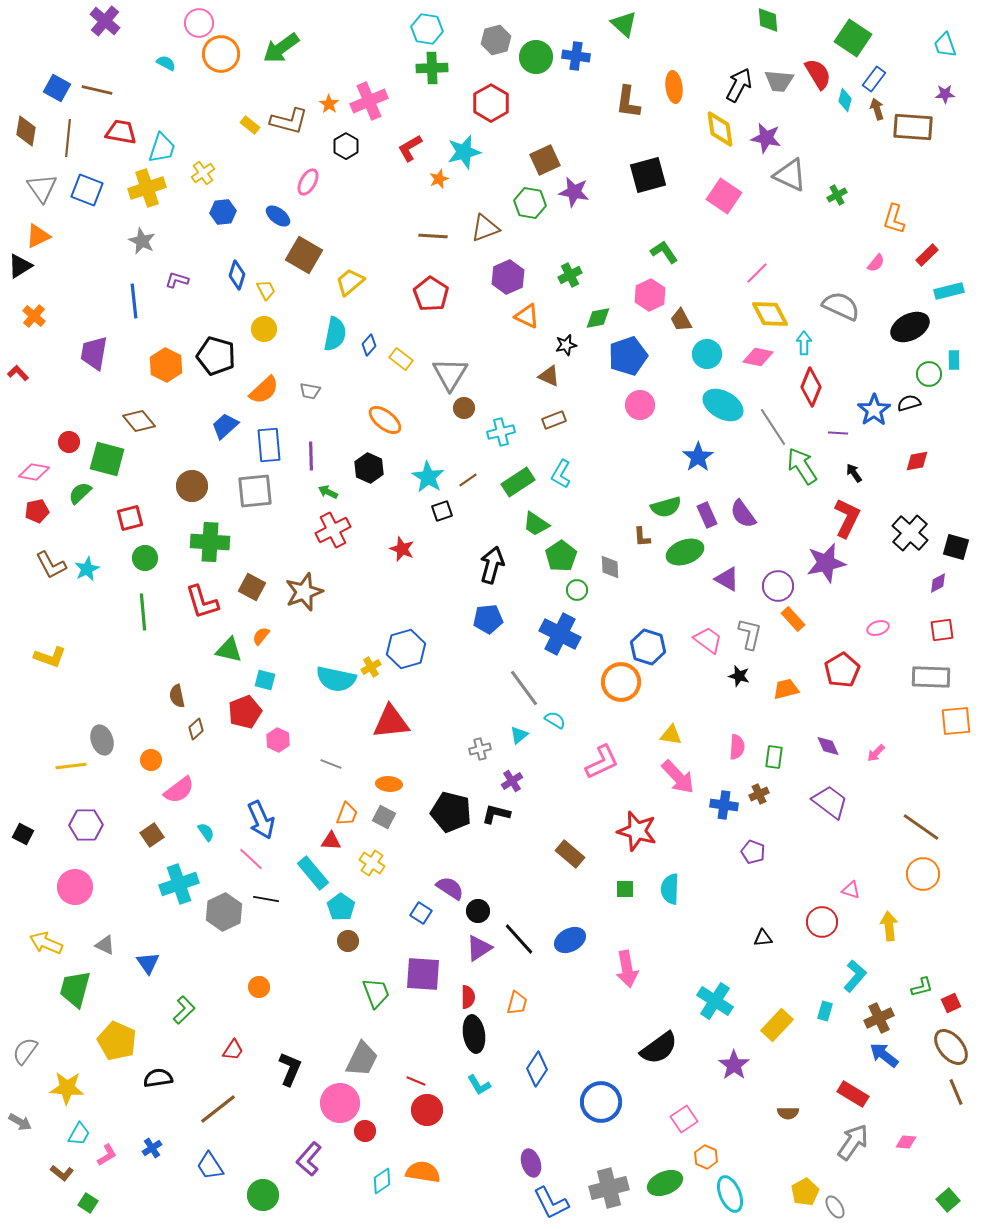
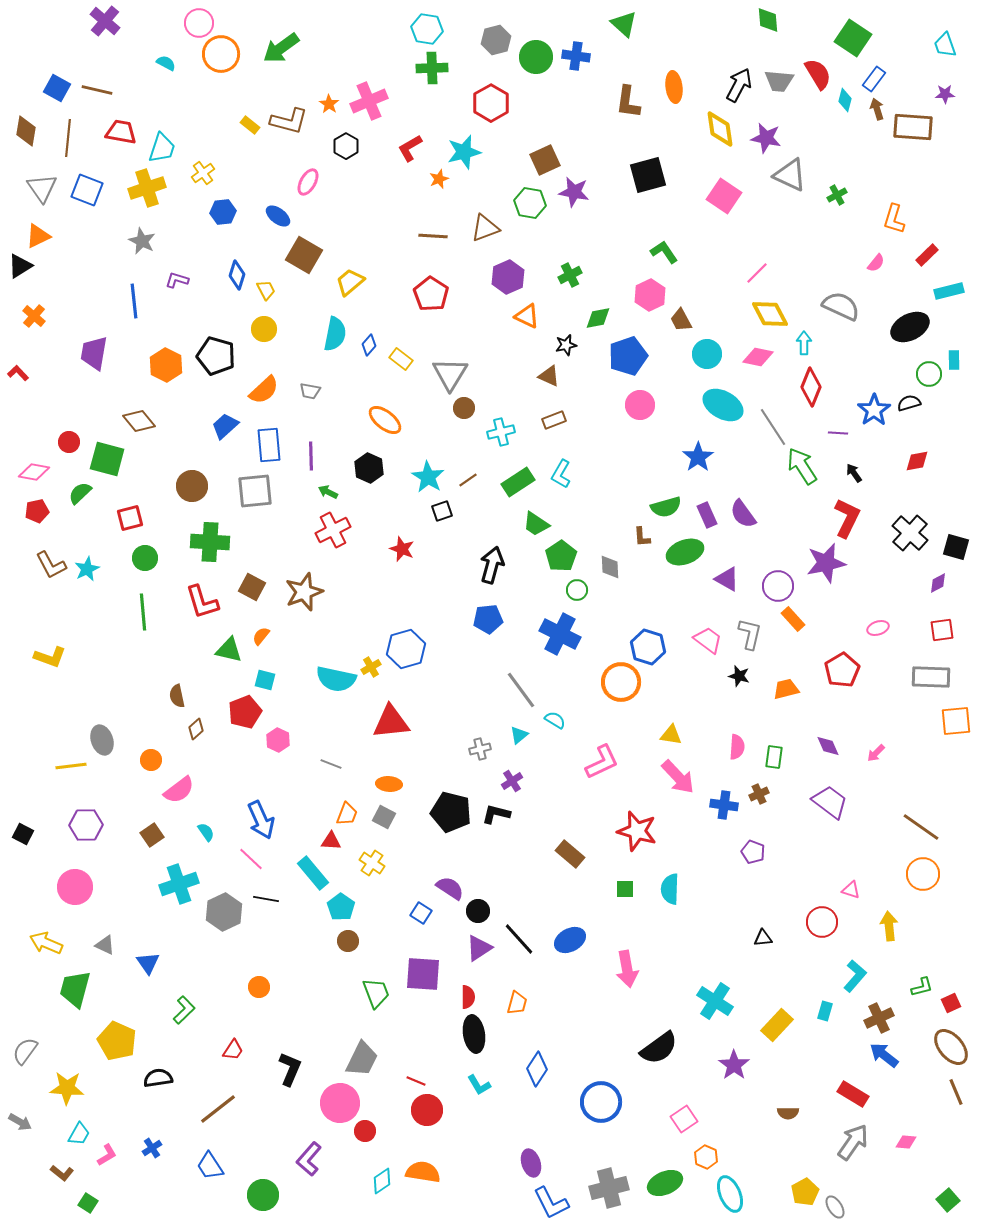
gray line at (524, 688): moved 3 px left, 2 px down
